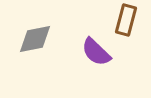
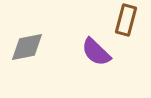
gray diamond: moved 8 px left, 8 px down
